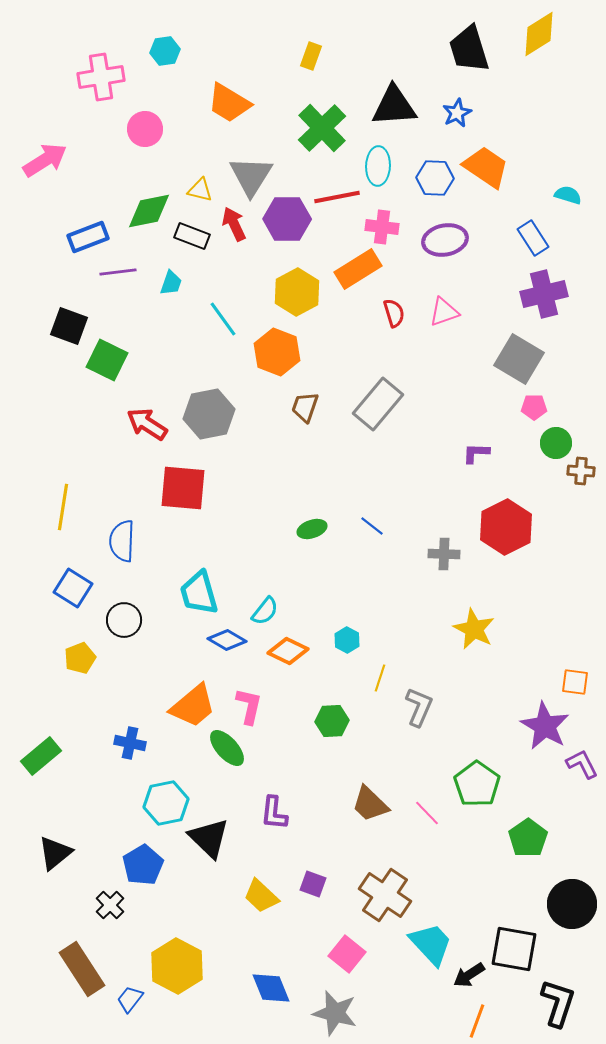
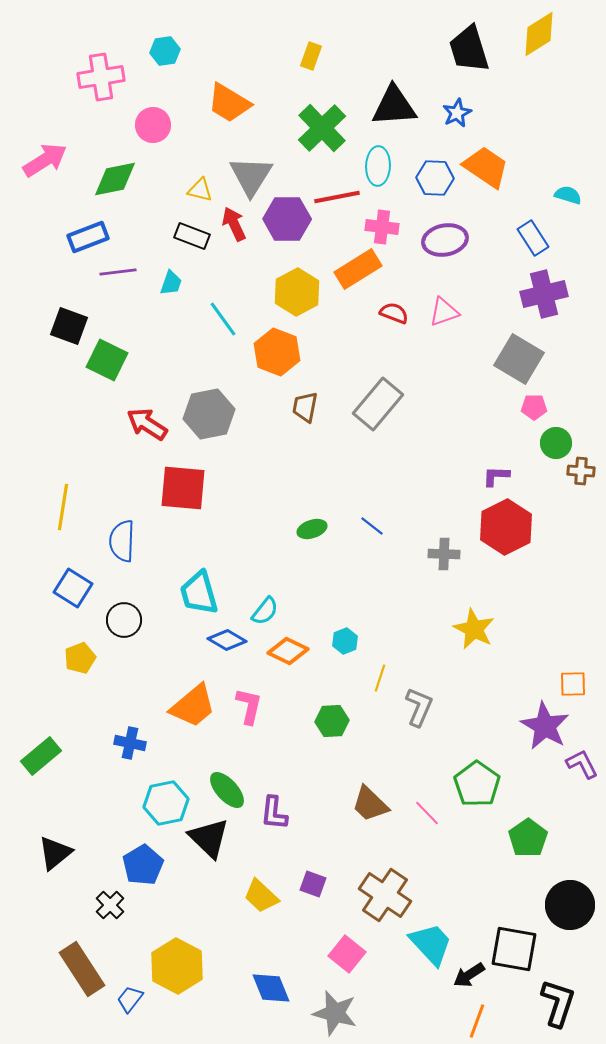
pink circle at (145, 129): moved 8 px right, 4 px up
green diamond at (149, 211): moved 34 px left, 32 px up
red semicircle at (394, 313): rotated 52 degrees counterclockwise
brown trapezoid at (305, 407): rotated 8 degrees counterclockwise
purple L-shape at (476, 453): moved 20 px right, 23 px down
cyan hexagon at (347, 640): moved 2 px left, 1 px down; rotated 10 degrees clockwise
orange square at (575, 682): moved 2 px left, 2 px down; rotated 8 degrees counterclockwise
green ellipse at (227, 748): moved 42 px down
black circle at (572, 904): moved 2 px left, 1 px down
